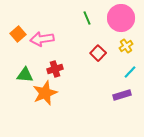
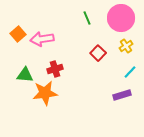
orange star: rotated 15 degrees clockwise
